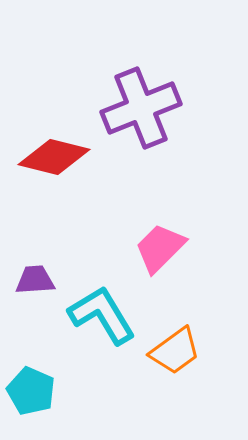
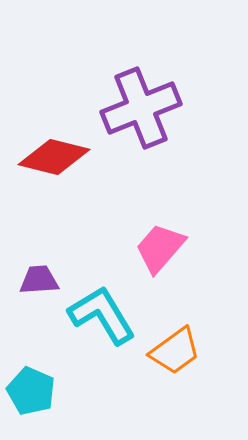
pink trapezoid: rotated 4 degrees counterclockwise
purple trapezoid: moved 4 px right
